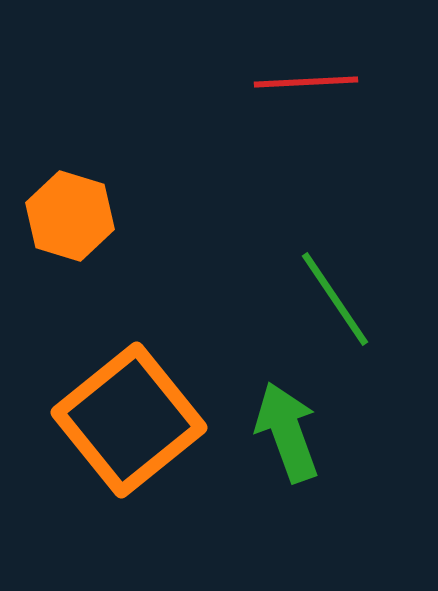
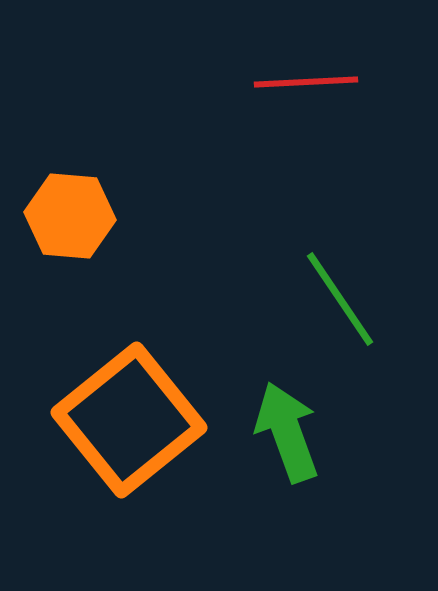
orange hexagon: rotated 12 degrees counterclockwise
green line: moved 5 px right
